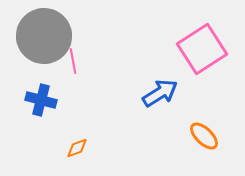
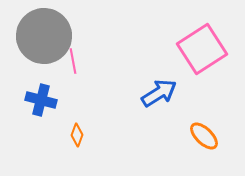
blue arrow: moved 1 px left
orange diamond: moved 13 px up; rotated 50 degrees counterclockwise
